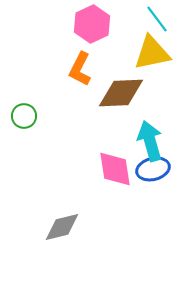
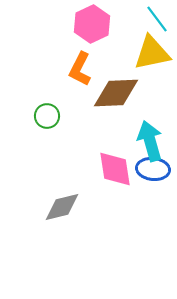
brown diamond: moved 5 px left
green circle: moved 23 px right
blue ellipse: rotated 20 degrees clockwise
gray diamond: moved 20 px up
